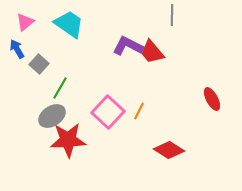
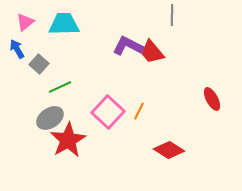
cyan trapezoid: moved 5 px left; rotated 36 degrees counterclockwise
green line: moved 1 px up; rotated 35 degrees clockwise
gray ellipse: moved 2 px left, 2 px down
red star: rotated 27 degrees counterclockwise
